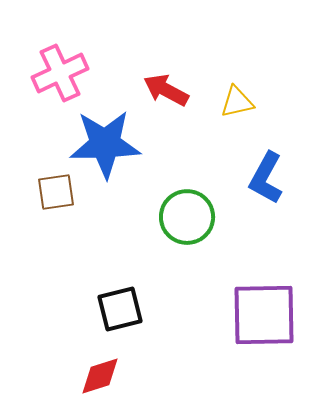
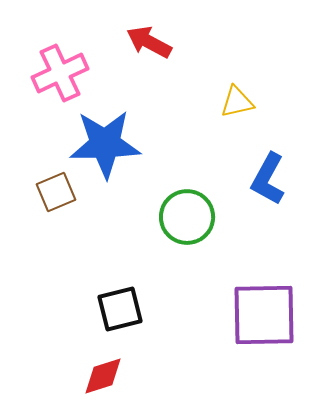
red arrow: moved 17 px left, 48 px up
blue L-shape: moved 2 px right, 1 px down
brown square: rotated 15 degrees counterclockwise
red diamond: moved 3 px right
